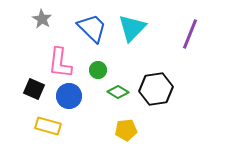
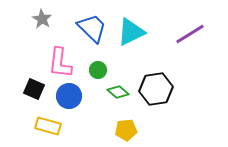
cyan triangle: moved 1 px left, 4 px down; rotated 20 degrees clockwise
purple line: rotated 36 degrees clockwise
green diamond: rotated 10 degrees clockwise
